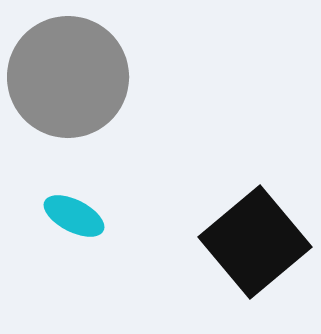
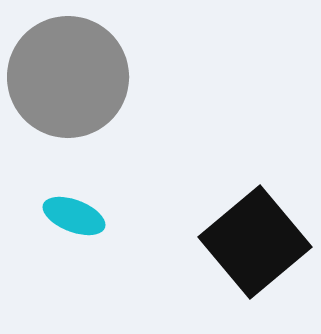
cyan ellipse: rotated 6 degrees counterclockwise
